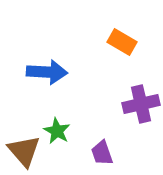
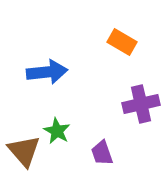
blue arrow: rotated 9 degrees counterclockwise
